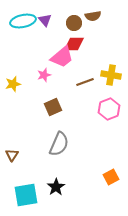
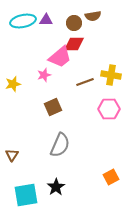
purple triangle: moved 1 px right; rotated 48 degrees counterclockwise
pink trapezoid: moved 2 px left
pink hexagon: rotated 20 degrees clockwise
gray semicircle: moved 1 px right, 1 px down
